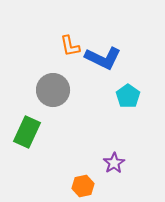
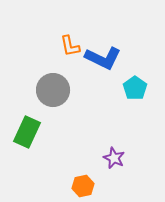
cyan pentagon: moved 7 px right, 8 px up
purple star: moved 5 px up; rotated 15 degrees counterclockwise
